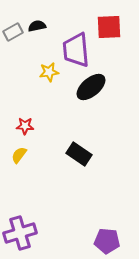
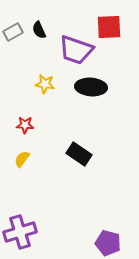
black semicircle: moved 2 px right, 4 px down; rotated 102 degrees counterclockwise
purple trapezoid: rotated 66 degrees counterclockwise
yellow star: moved 4 px left, 12 px down; rotated 18 degrees clockwise
black ellipse: rotated 44 degrees clockwise
red star: moved 1 px up
yellow semicircle: moved 3 px right, 4 px down
purple cross: moved 1 px up
purple pentagon: moved 1 px right, 2 px down; rotated 10 degrees clockwise
